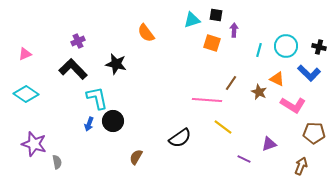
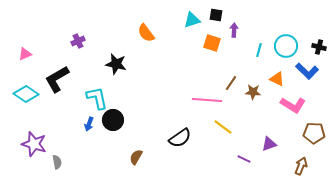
black L-shape: moved 16 px left, 10 px down; rotated 76 degrees counterclockwise
blue L-shape: moved 2 px left, 2 px up
brown star: moved 6 px left; rotated 21 degrees counterclockwise
black circle: moved 1 px up
